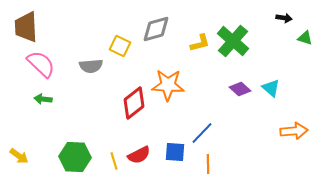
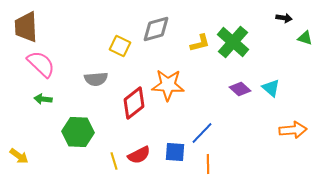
green cross: moved 1 px down
gray semicircle: moved 5 px right, 13 px down
orange arrow: moved 1 px left, 1 px up
green hexagon: moved 3 px right, 25 px up
